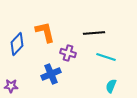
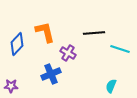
purple cross: rotated 14 degrees clockwise
cyan line: moved 14 px right, 8 px up
